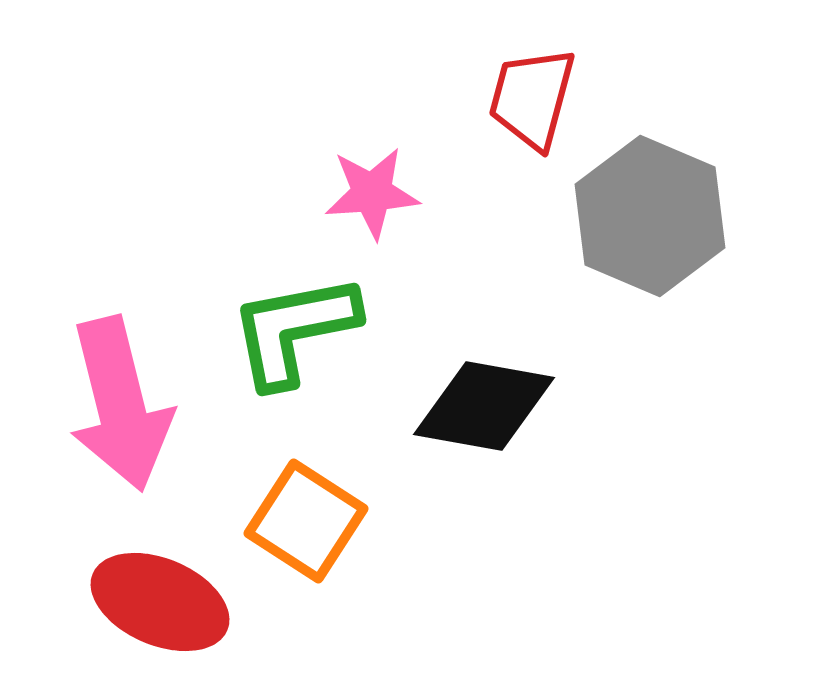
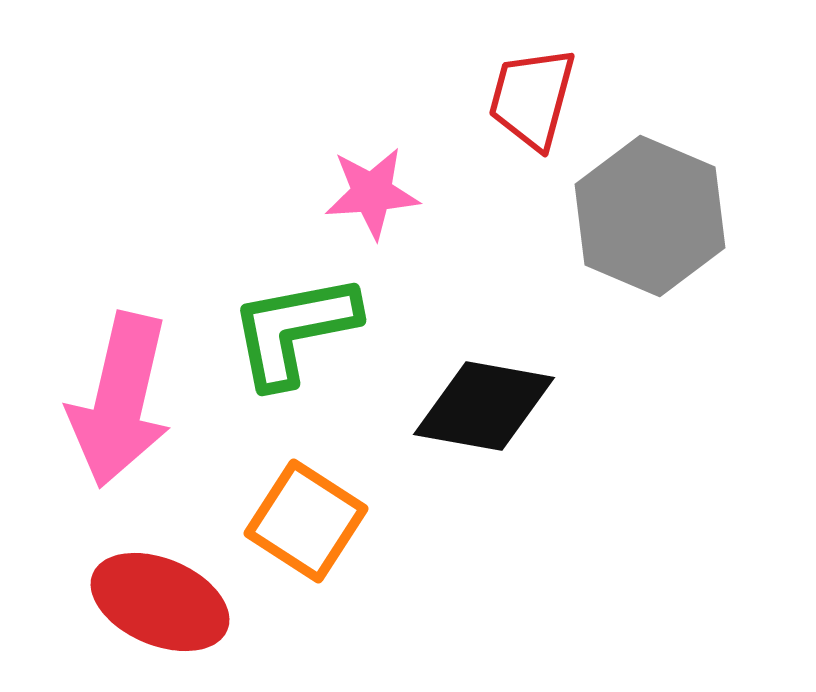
pink arrow: moved 4 px up; rotated 27 degrees clockwise
